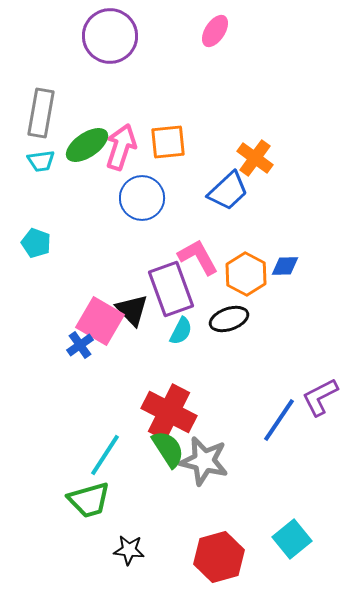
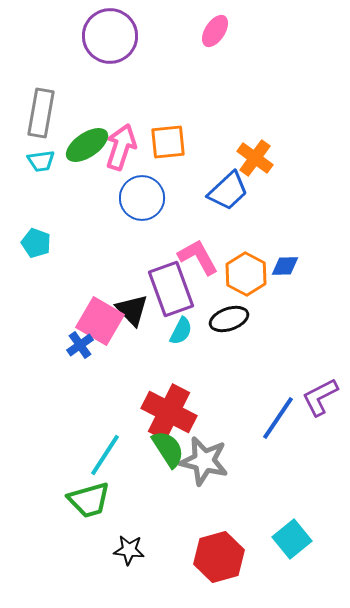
blue line: moved 1 px left, 2 px up
